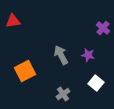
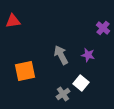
orange square: rotated 15 degrees clockwise
white square: moved 15 px left
